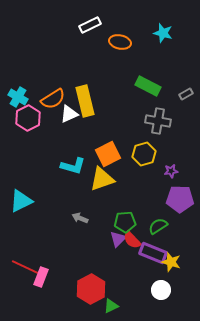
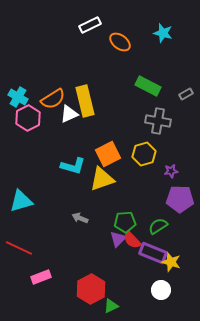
orange ellipse: rotated 25 degrees clockwise
cyan triangle: rotated 10 degrees clockwise
red line: moved 6 px left, 19 px up
pink rectangle: rotated 48 degrees clockwise
